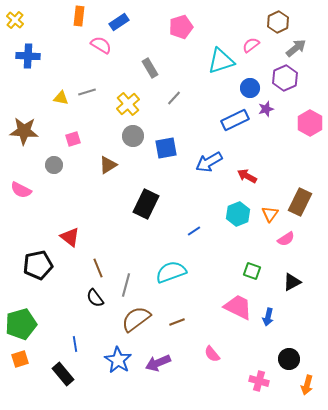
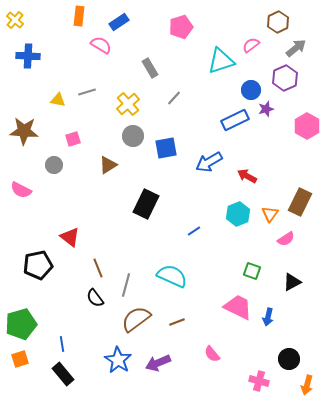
blue circle at (250, 88): moved 1 px right, 2 px down
yellow triangle at (61, 98): moved 3 px left, 2 px down
pink hexagon at (310, 123): moved 3 px left, 3 px down
cyan semicircle at (171, 272): moved 1 px right, 4 px down; rotated 44 degrees clockwise
blue line at (75, 344): moved 13 px left
